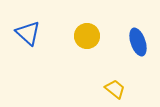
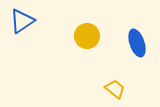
blue triangle: moved 6 px left, 12 px up; rotated 44 degrees clockwise
blue ellipse: moved 1 px left, 1 px down
